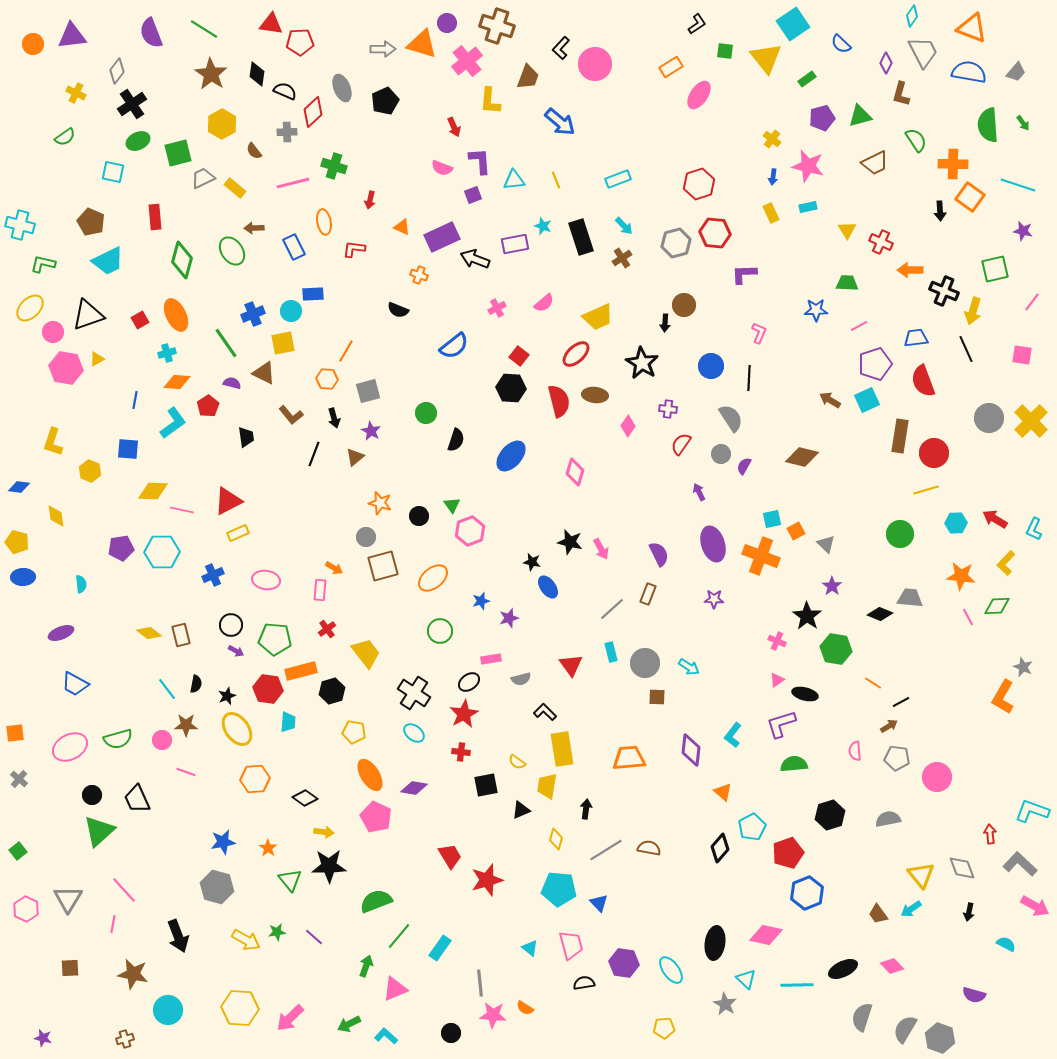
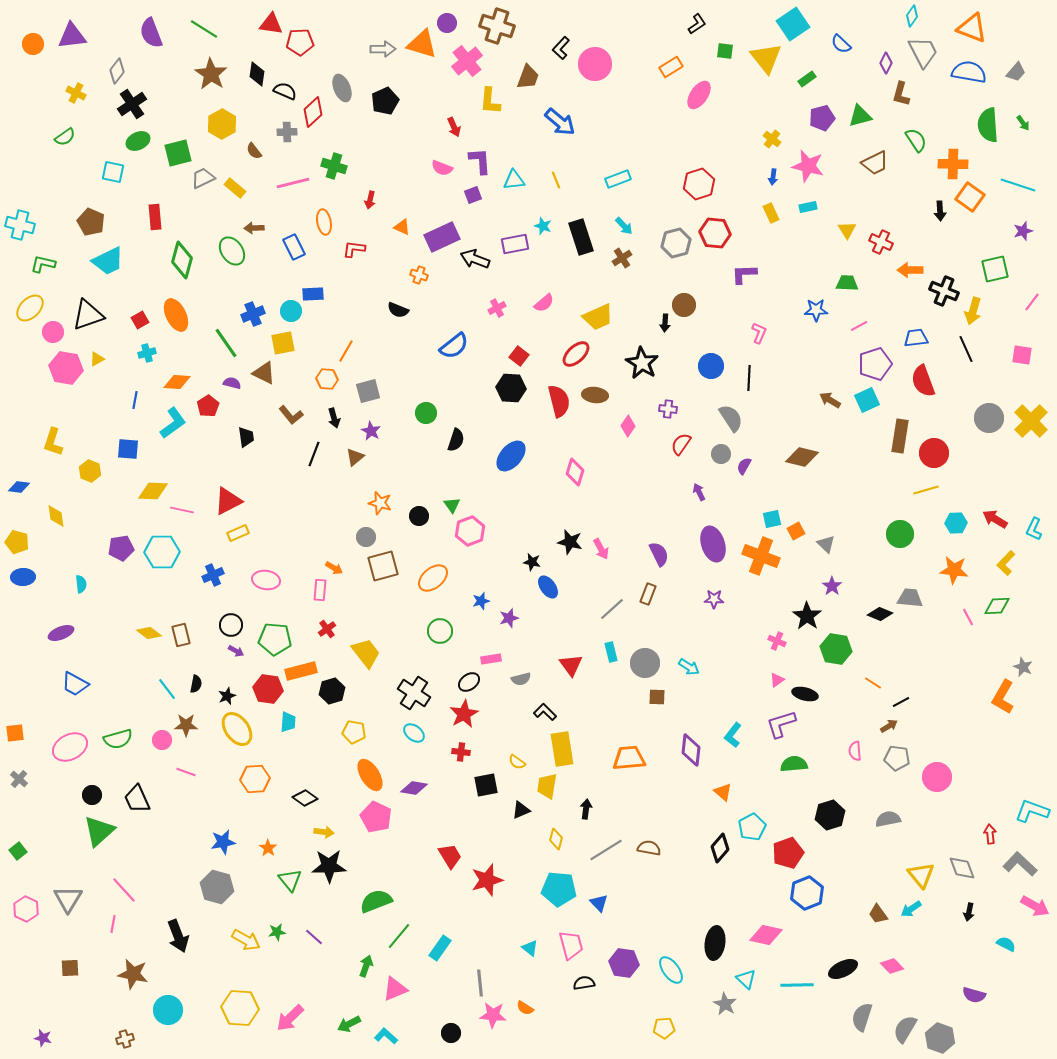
purple star at (1023, 231): rotated 30 degrees counterclockwise
cyan cross at (167, 353): moved 20 px left
orange star at (961, 576): moved 7 px left, 6 px up
